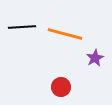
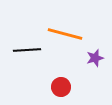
black line: moved 5 px right, 23 px down
purple star: rotated 12 degrees clockwise
